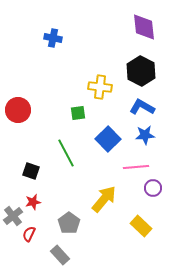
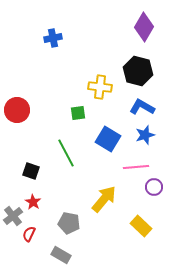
purple diamond: rotated 36 degrees clockwise
blue cross: rotated 24 degrees counterclockwise
black hexagon: moved 3 px left; rotated 12 degrees counterclockwise
red circle: moved 1 px left
blue star: rotated 12 degrees counterclockwise
blue square: rotated 15 degrees counterclockwise
purple circle: moved 1 px right, 1 px up
red star: rotated 28 degrees counterclockwise
gray pentagon: rotated 25 degrees counterclockwise
gray rectangle: moved 1 px right; rotated 18 degrees counterclockwise
